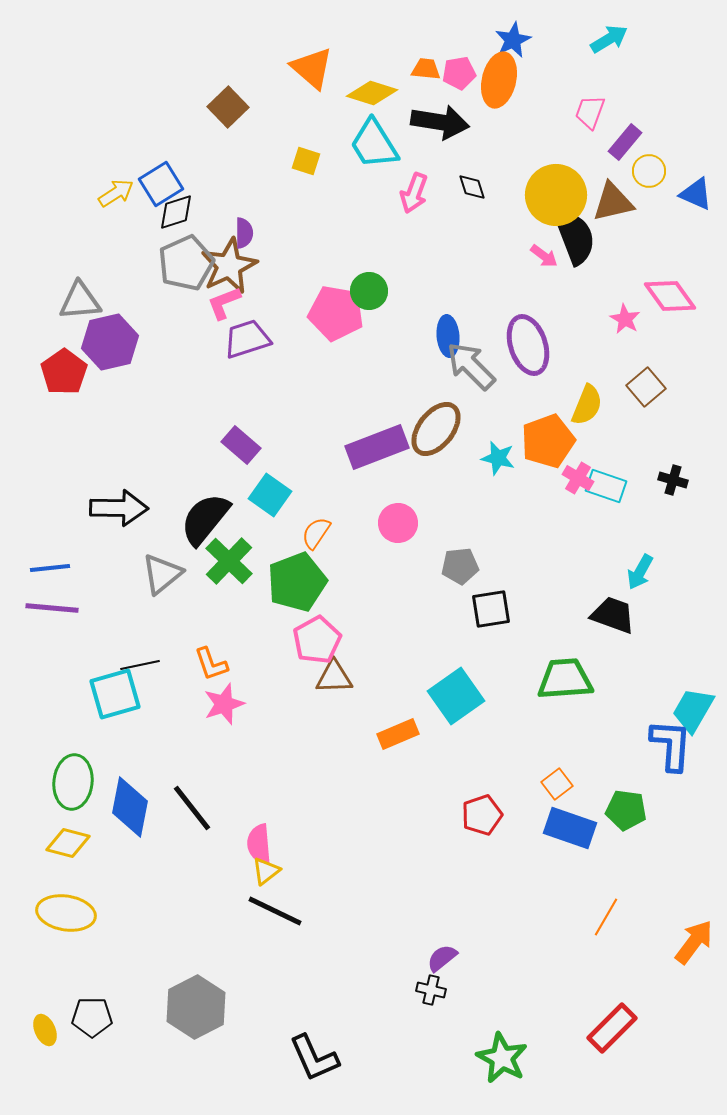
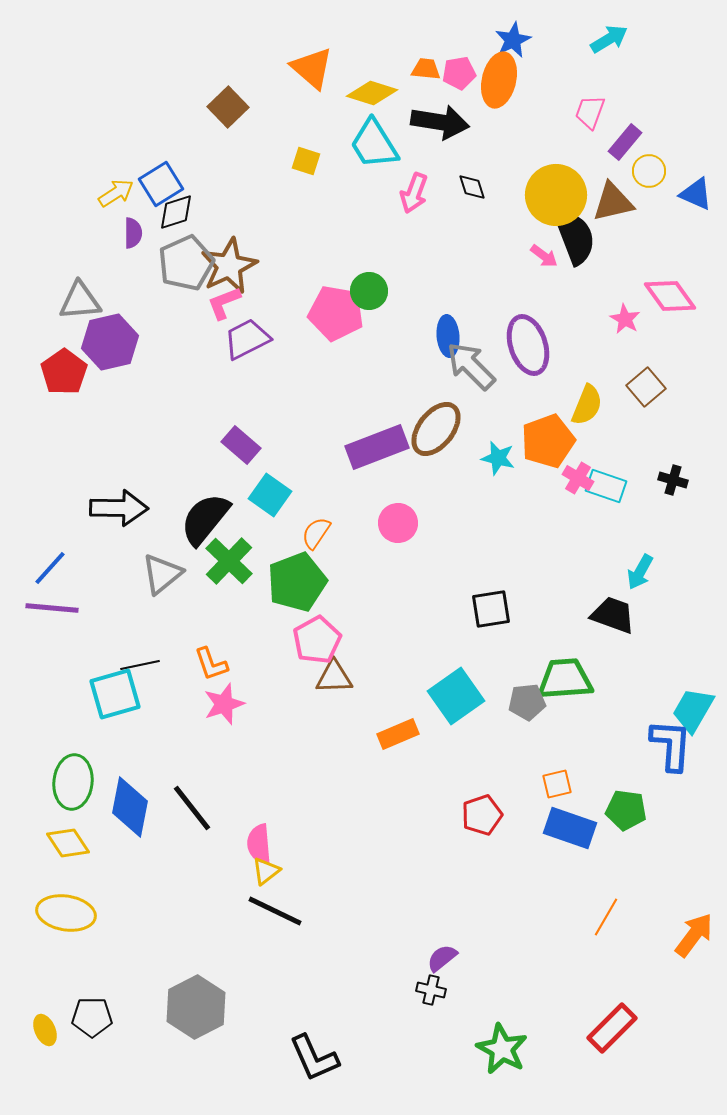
purple semicircle at (244, 233): moved 111 px left
purple trapezoid at (247, 339): rotated 9 degrees counterclockwise
gray pentagon at (460, 566): moved 67 px right, 136 px down
blue line at (50, 568): rotated 42 degrees counterclockwise
orange square at (557, 784): rotated 24 degrees clockwise
yellow diamond at (68, 843): rotated 42 degrees clockwise
orange arrow at (694, 942): moved 7 px up
green star at (502, 1058): moved 9 px up
